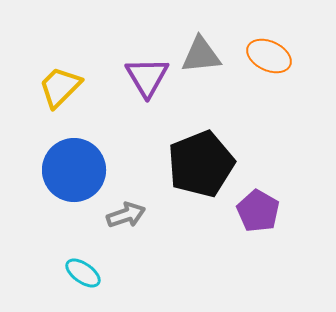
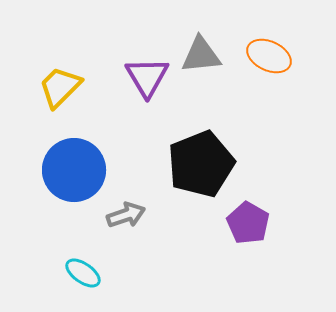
purple pentagon: moved 10 px left, 12 px down
